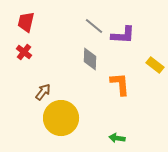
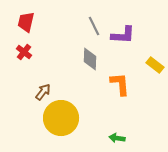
gray line: rotated 24 degrees clockwise
